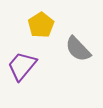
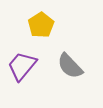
gray semicircle: moved 8 px left, 17 px down
